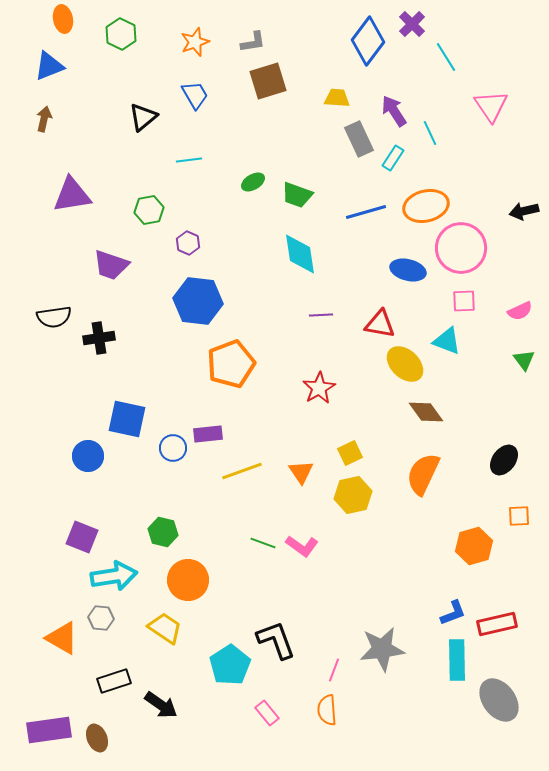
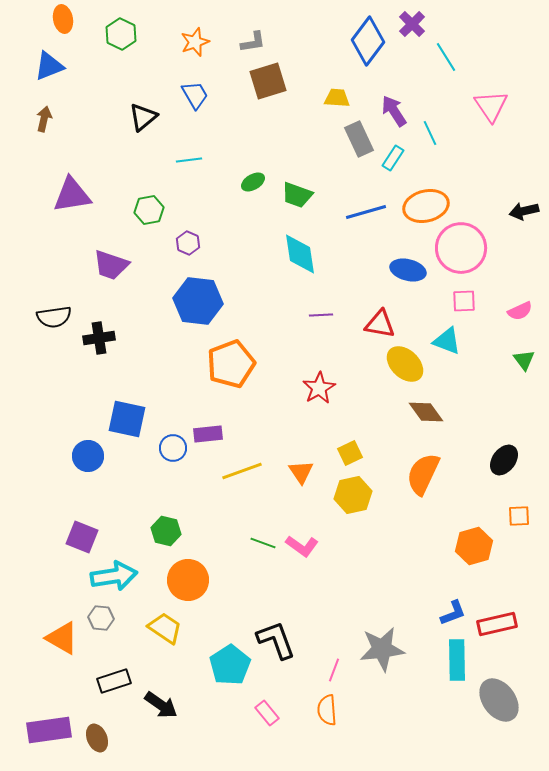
green hexagon at (163, 532): moved 3 px right, 1 px up
